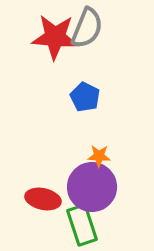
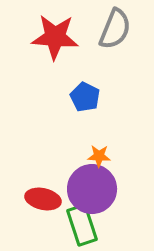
gray semicircle: moved 28 px right, 1 px down
purple circle: moved 2 px down
